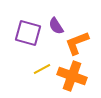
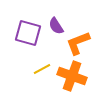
orange L-shape: moved 1 px right
